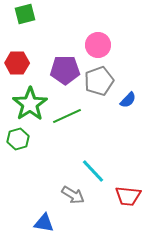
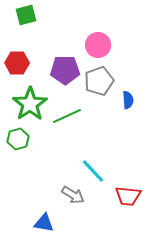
green square: moved 1 px right, 1 px down
blue semicircle: rotated 48 degrees counterclockwise
